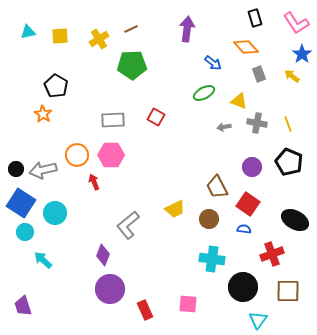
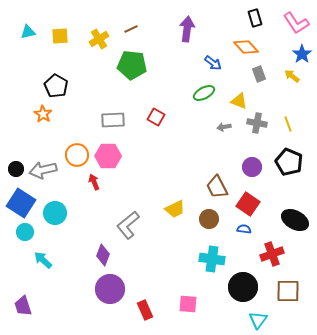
green pentagon at (132, 65): rotated 8 degrees clockwise
pink hexagon at (111, 155): moved 3 px left, 1 px down
